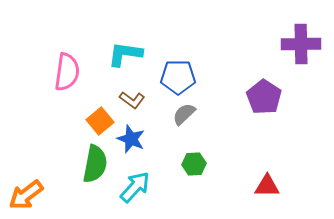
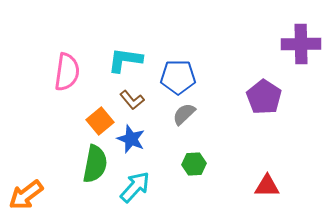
cyan L-shape: moved 6 px down
brown L-shape: rotated 15 degrees clockwise
